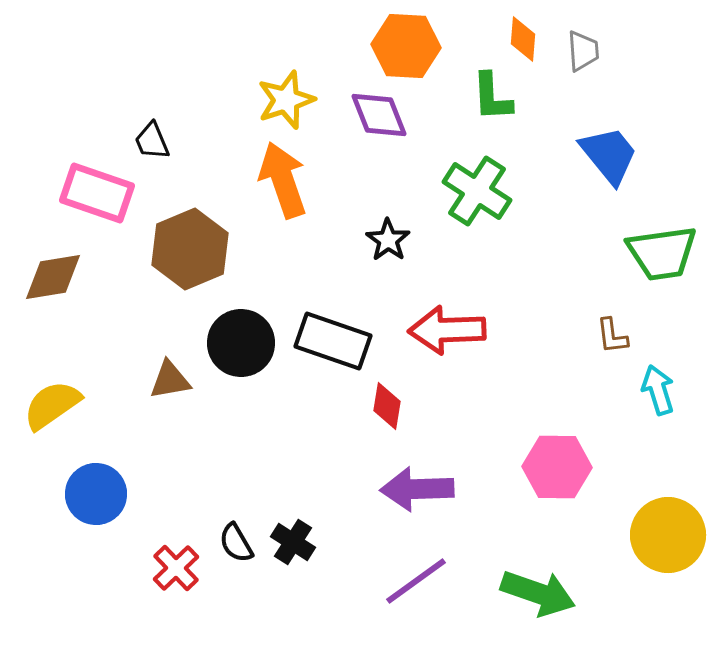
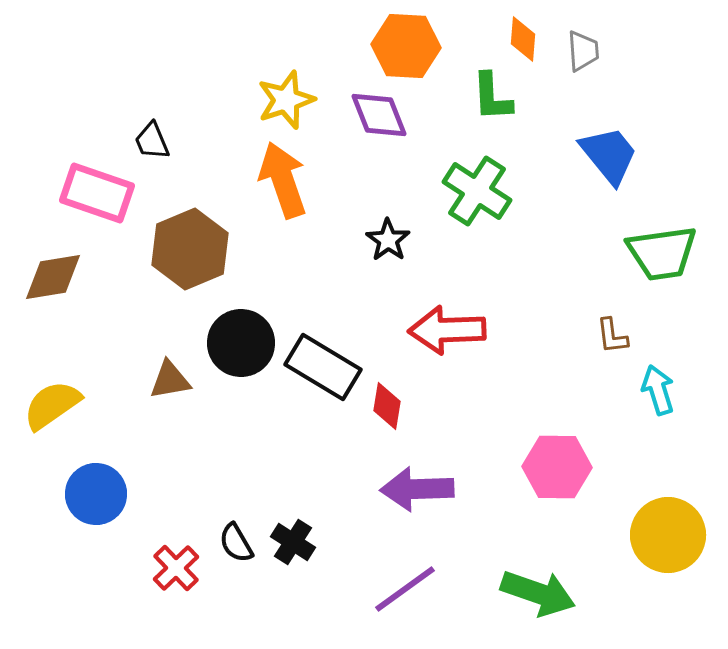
black rectangle: moved 10 px left, 26 px down; rotated 12 degrees clockwise
purple line: moved 11 px left, 8 px down
